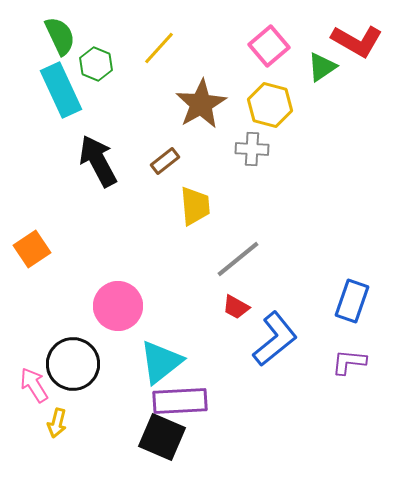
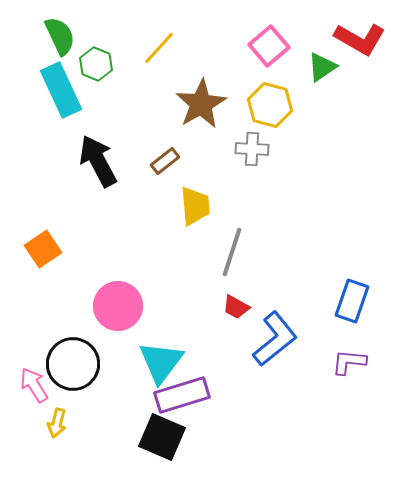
red L-shape: moved 3 px right, 2 px up
orange square: moved 11 px right
gray line: moved 6 px left, 7 px up; rotated 33 degrees counterclockwise
cyan triangle: rotated 15 degrees counterclockwise
purple rectangle: moved 2 px right, 6 px up; rotated 14 degrees counterclockwise
